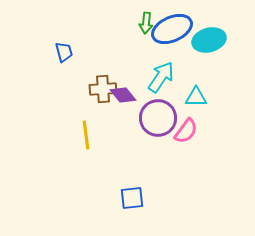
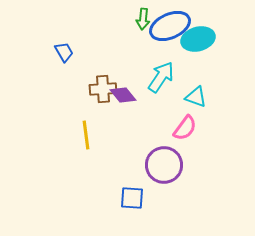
green arrow: moved 3 px left, 4 px up
blue ellipse: moved 2 px left, 3 px up
cyan ellipse: moved 11 px left, 1 px up
blue trapezoid: rotated 15 degrees counterclockwise
cyan triangle: rotated 20 degrees clockwise
purple circle: moved 6 px right, 47 px down
pink semicircle: moved 1 px left, 3 px up
blue square: rotated 10 degrees clockwise
